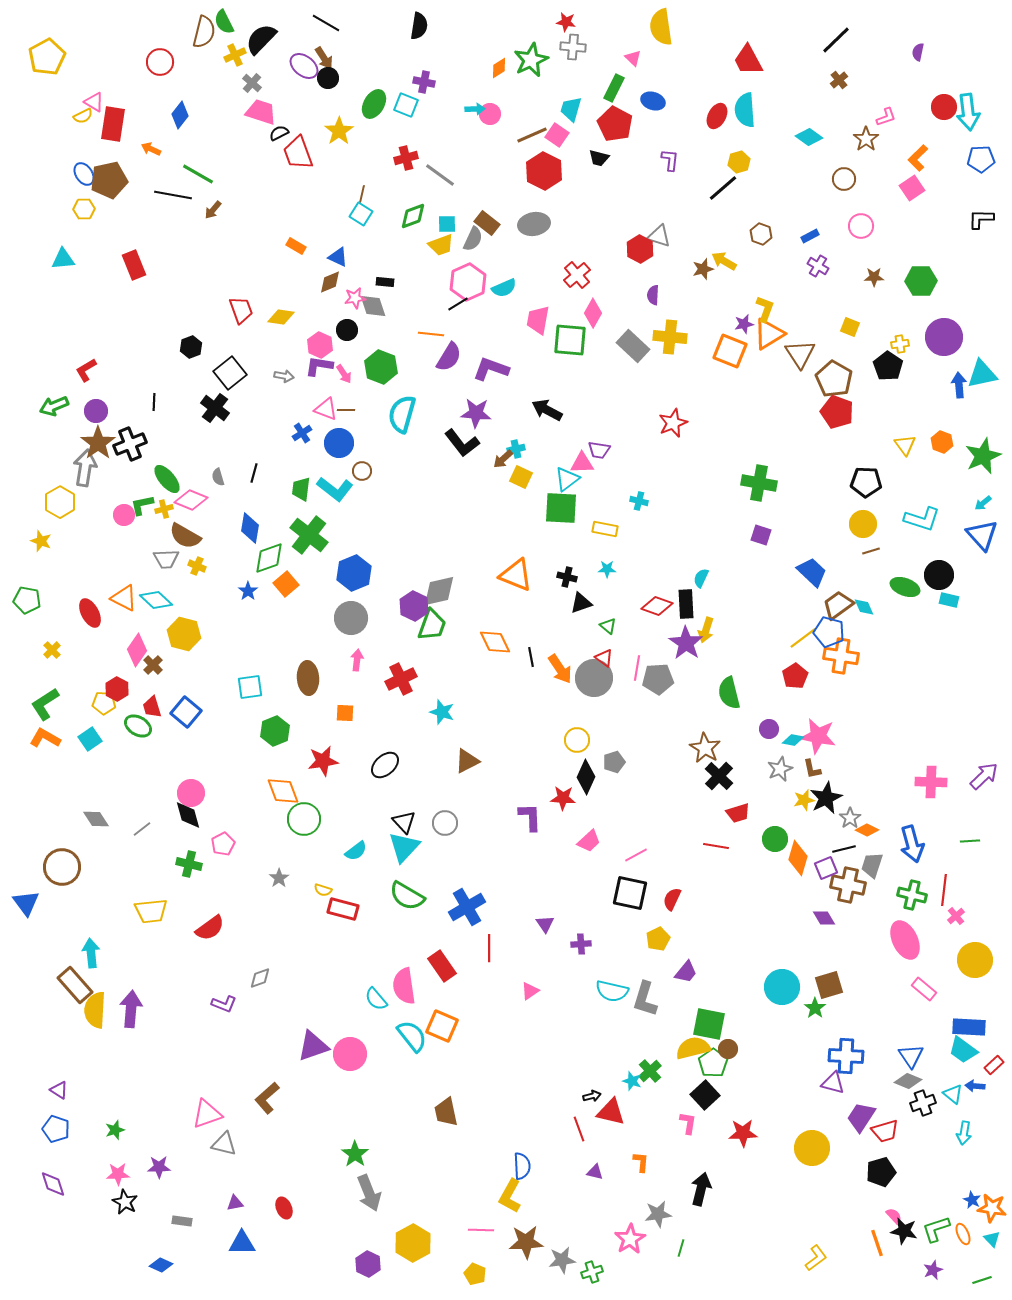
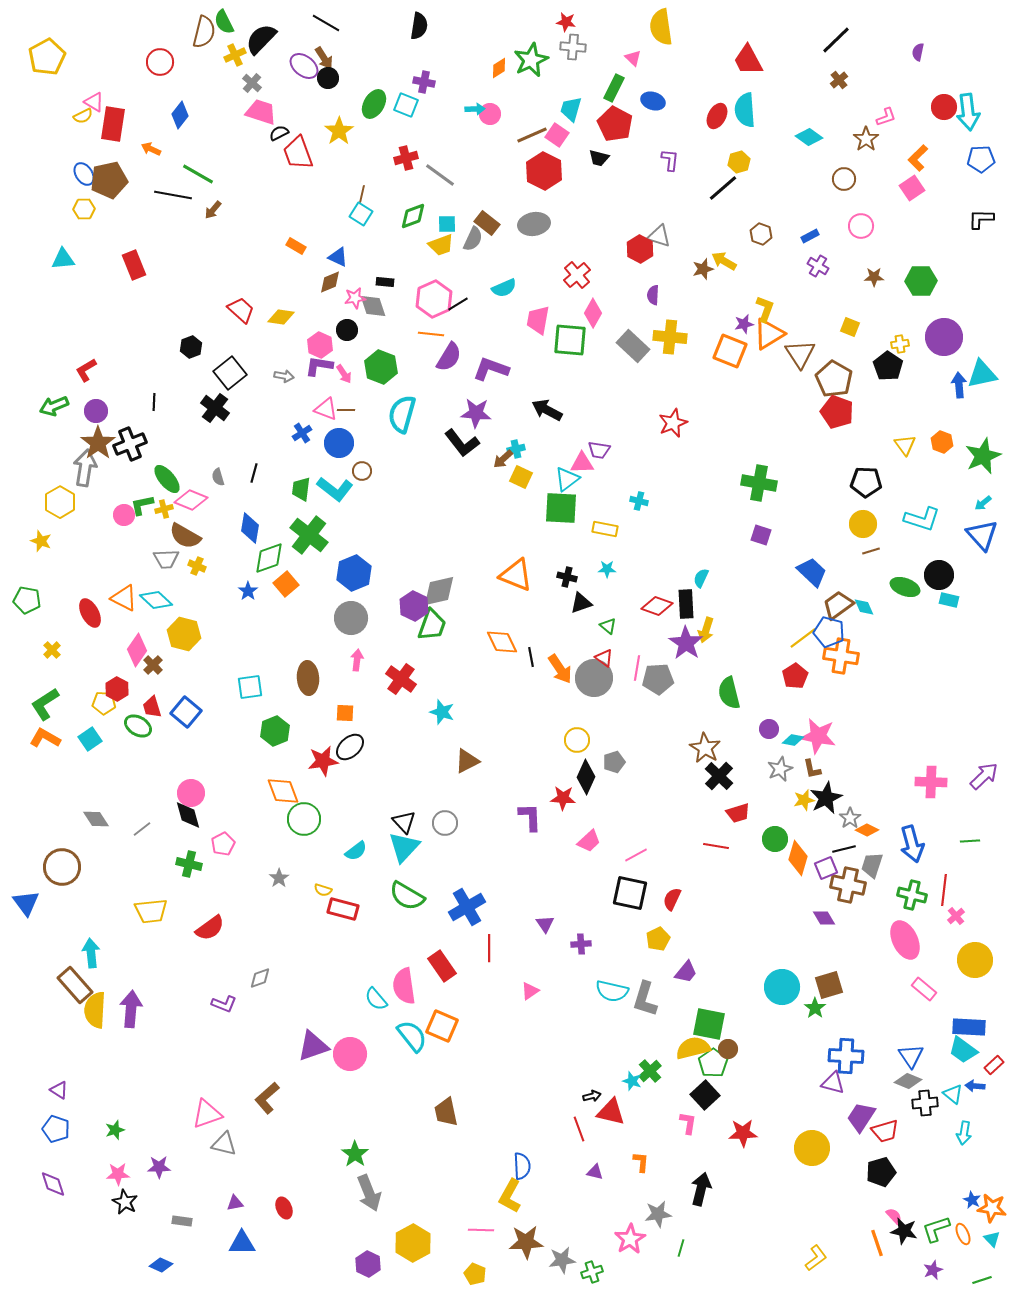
pink hexagon at (468, 282): moved 34 px left, 17 px down
red trapezoid at (241, 310): rotated 28 degrees counterclockwise
orange diamond at (495, 642): moved 7 px right
red cross at (401, 679): rotated 28 degrees counterclockwise
black ellipse at (385, 765): moved 35 px left, 18 px up
black cross at (923, 1103): moved 2 px right; rotated 15 degrees clockwise
